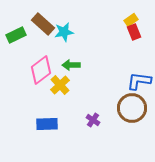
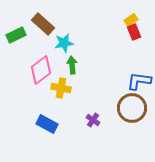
cyan star: moved 11 px down
green arrow: moved 1 px right; rotated 84 degrees clockwise
yellow cross: moved 1 px right, 3 px down; rotated 36 degrees counterclockwise
blue rectangle: rotated 30 degrees clockwise
